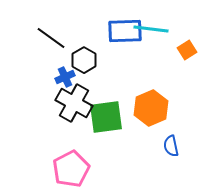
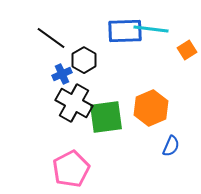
blue cross: moved 3 px left, 3 px up
blue semicircle: rotated 145 degrees counterclockwise
